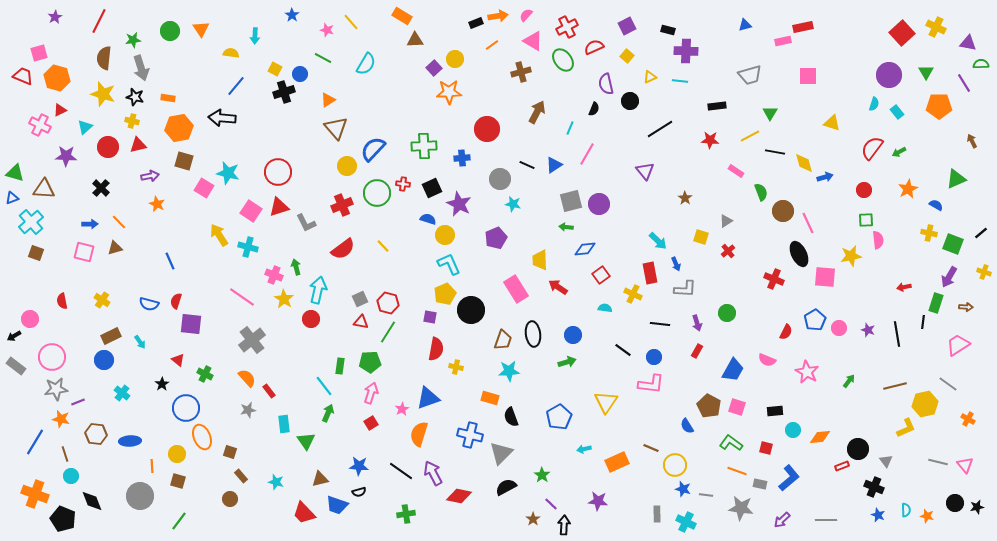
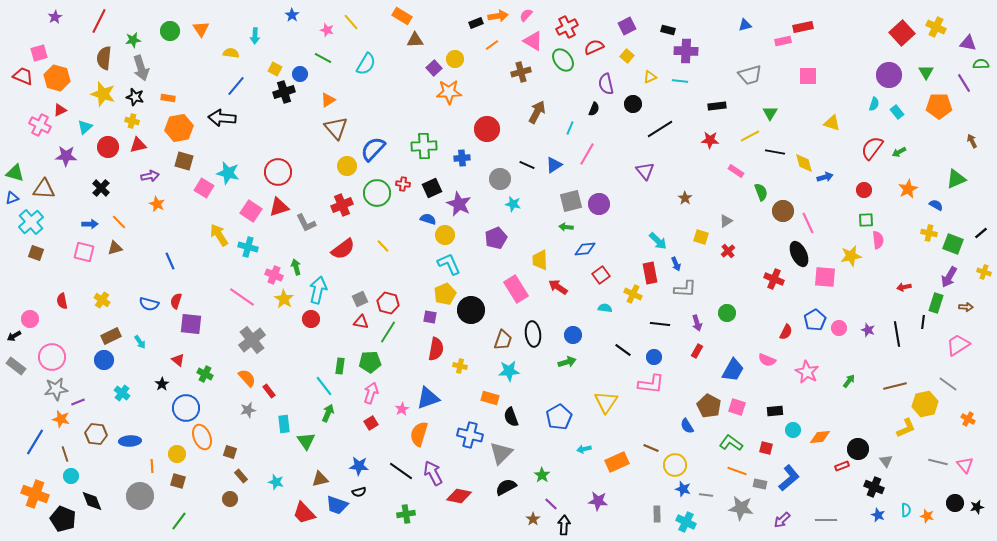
black circle at (630, 101): moved 3 px right, 3 px down
yellow cross at (456, 367): moved 4 px right, 1 px up
